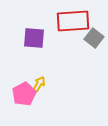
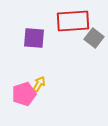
pink pentagon: rotated 10 degrees clockwise
